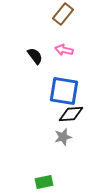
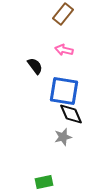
black semicircle: moved 10 px down
black diamond: rotated 70 degrees clockwise
